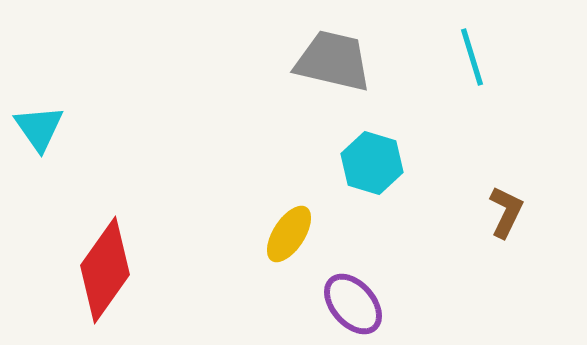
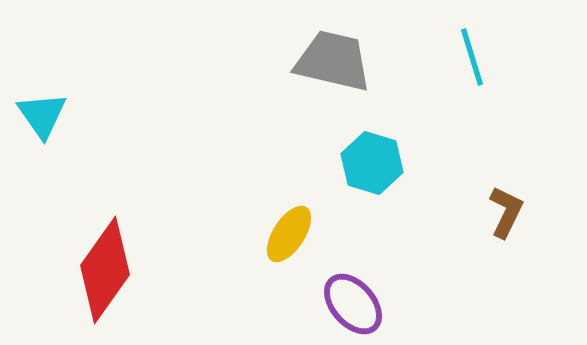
cyan triangle: moved 3 px right, 13 px up
